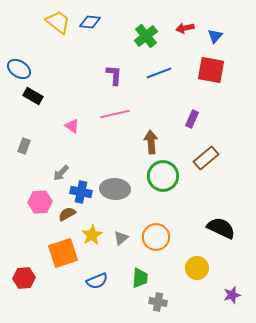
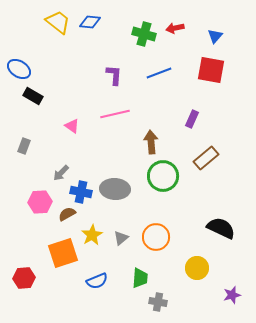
red arrow: moved 10 px left
green cross: moved 2 px left, 2 px up; rotated 35 degrees counterclockwise
